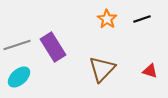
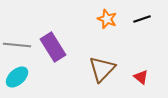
orange star: rotated 12 degrees counterclockwise
gray line: rotated 24 degrees clockwise
red triangle: moved 9 px left, 6 px down; rotated 21 degrees clockwise
cyan ellipse: moved 2 px left
